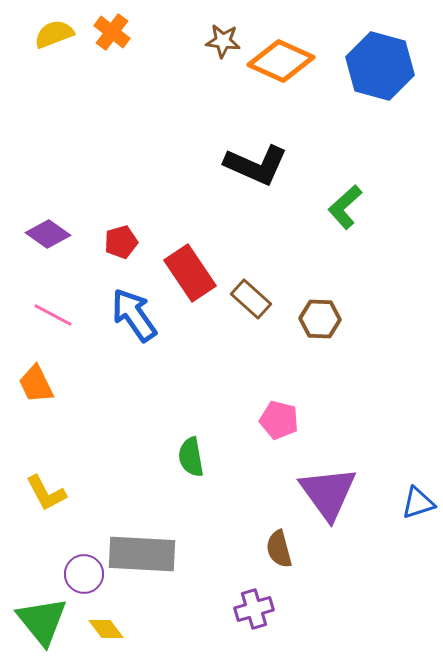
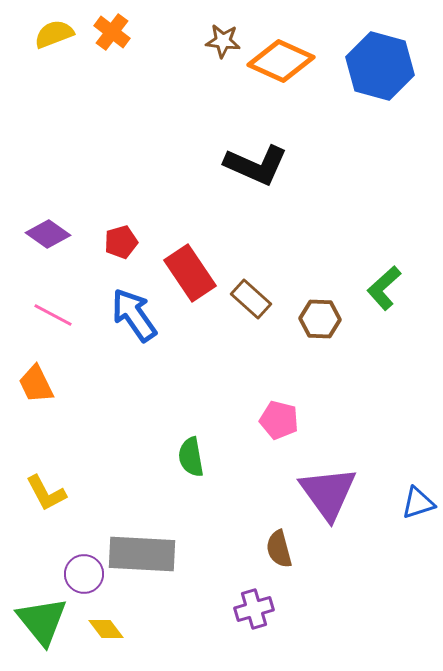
green L-shape: moved 39 px right, 81 px down
